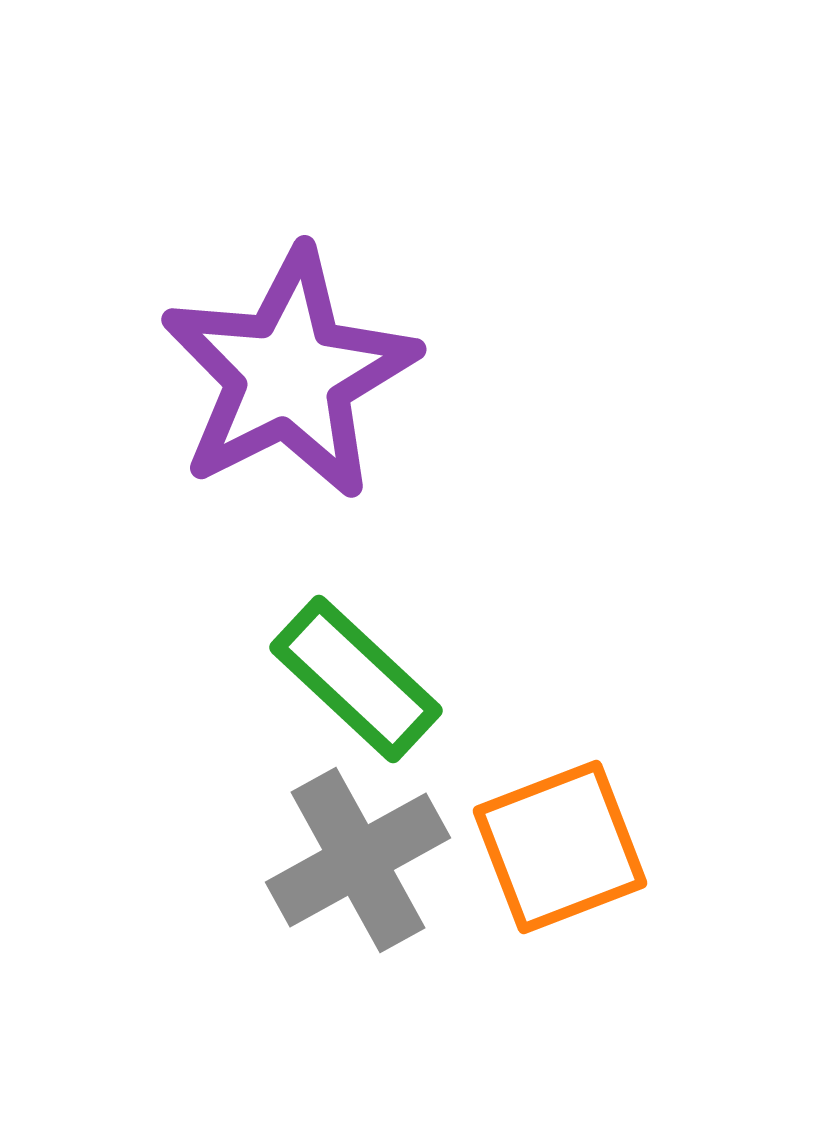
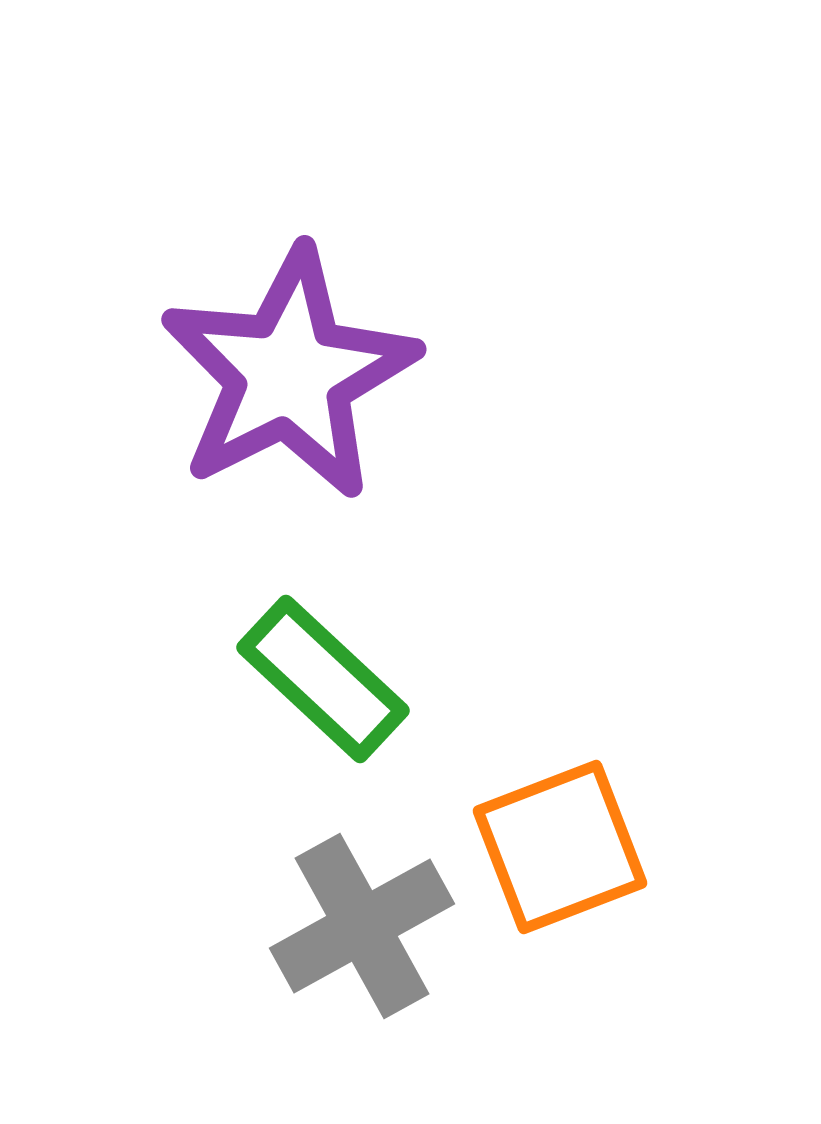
green rectangle: moved 33 px left
gray cross: moved 4 px right, 66 px down
